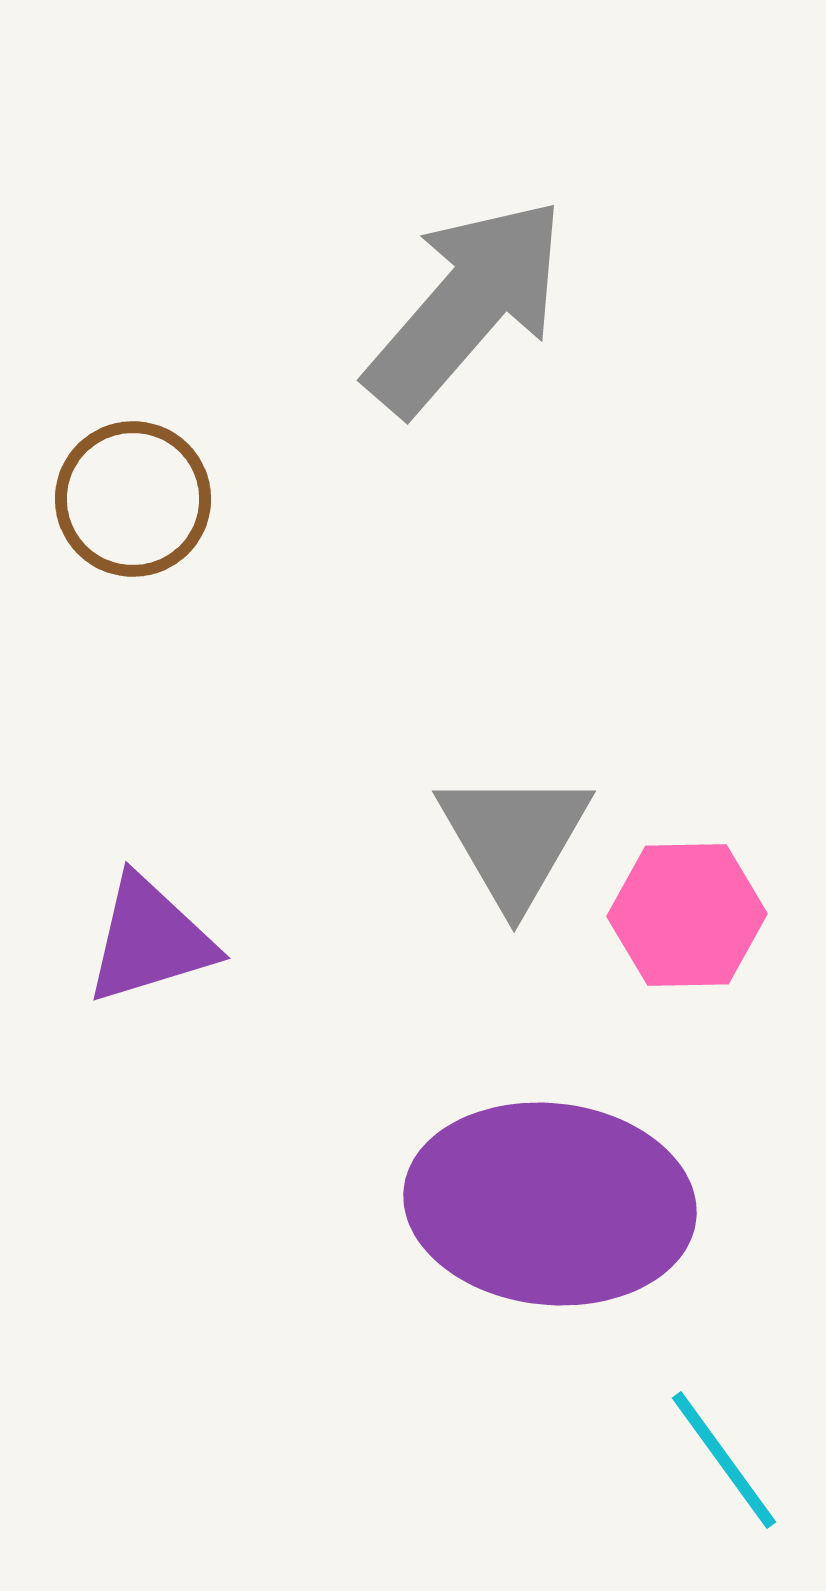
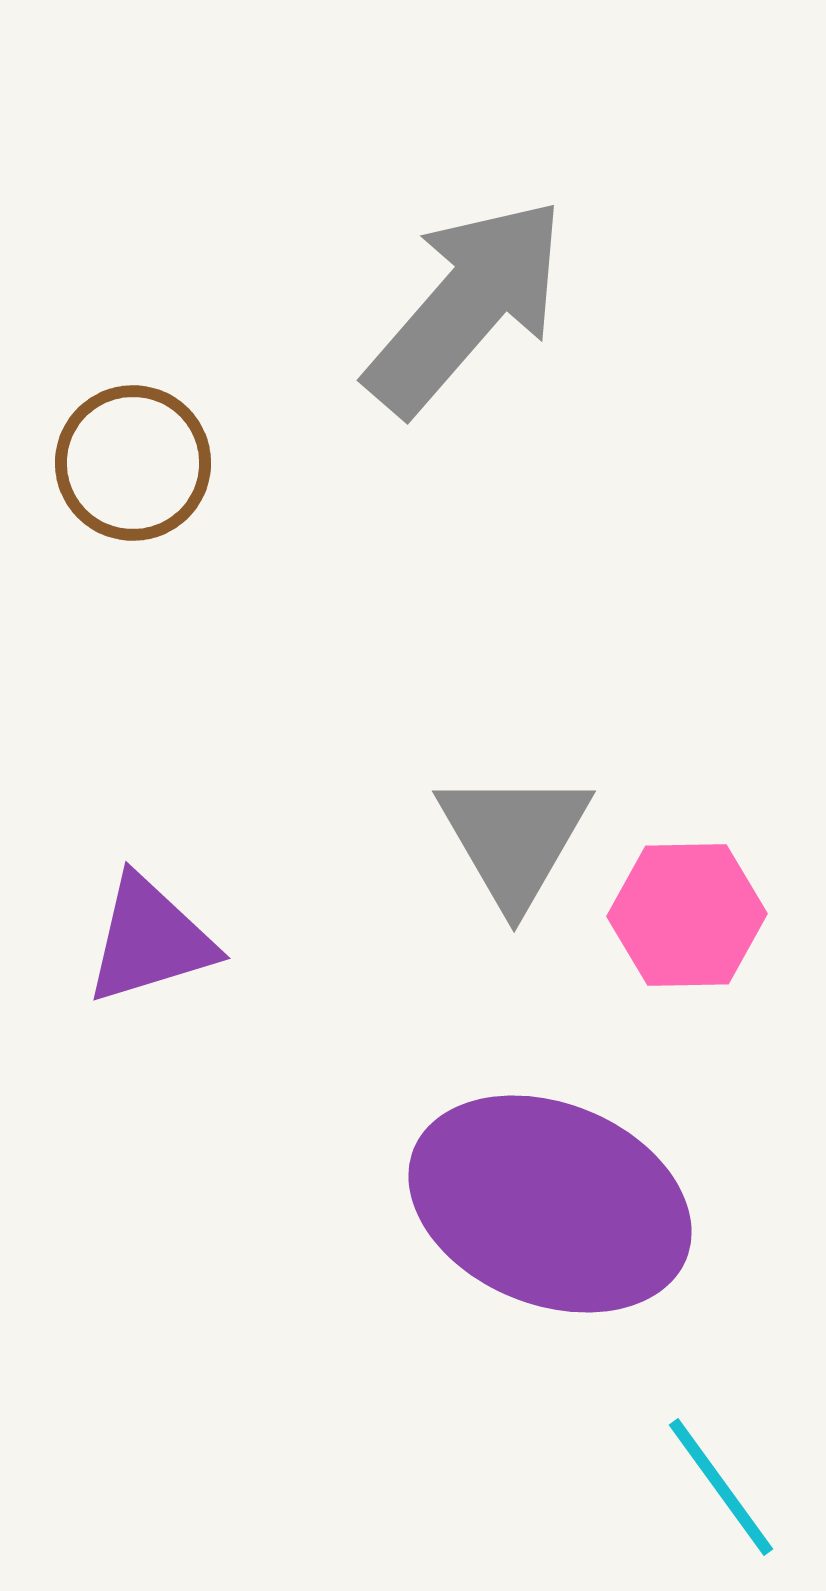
brown circle: moved 36 px up
purple ellipse: rotated 16 degrees clockwise
cyan line: moved 3 px left, 27 px down
